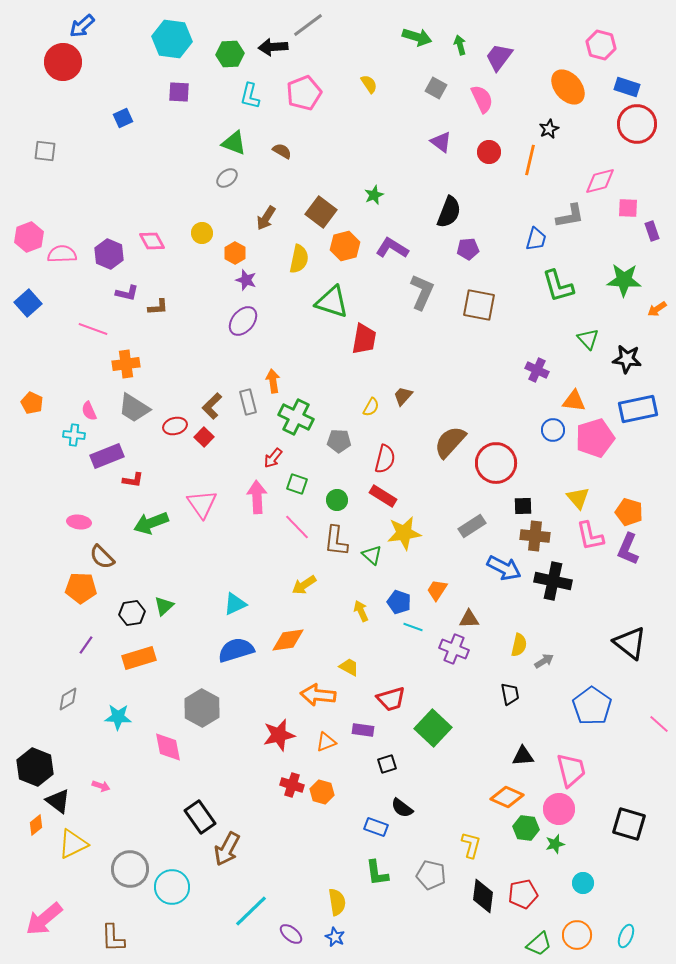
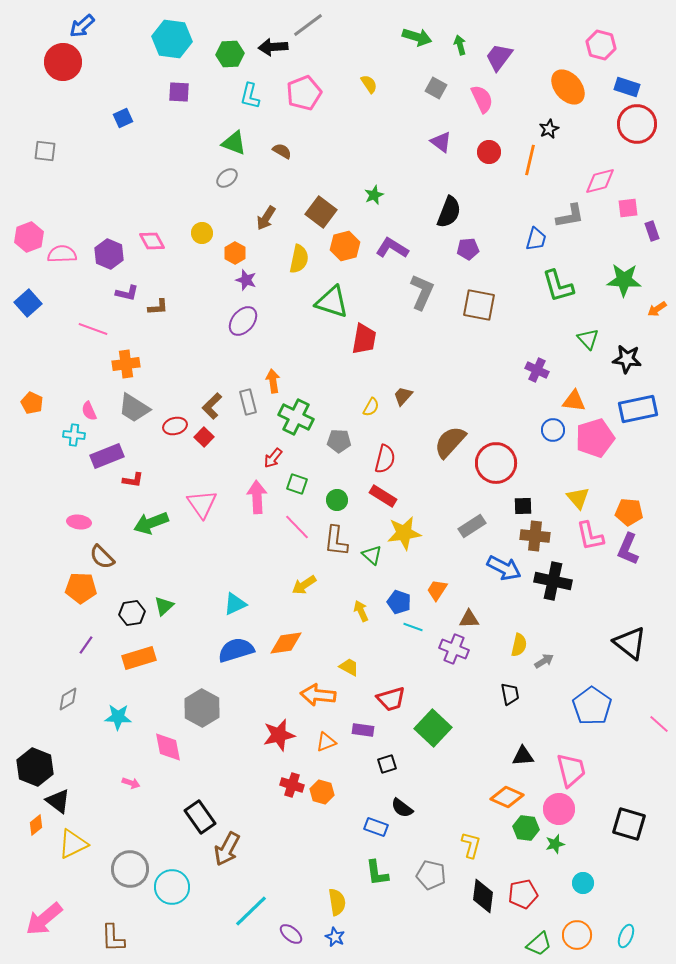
pink square at (628, 208): rotated 10 degrees counterclockwise
orange pentagon at (629, 512): rotated 12 degrees counterclockwise
orange diamond at (288, 640): moved 2 px left, 3 px down
pink arrow at (101, 786): moved 30 px right, 3 px up
